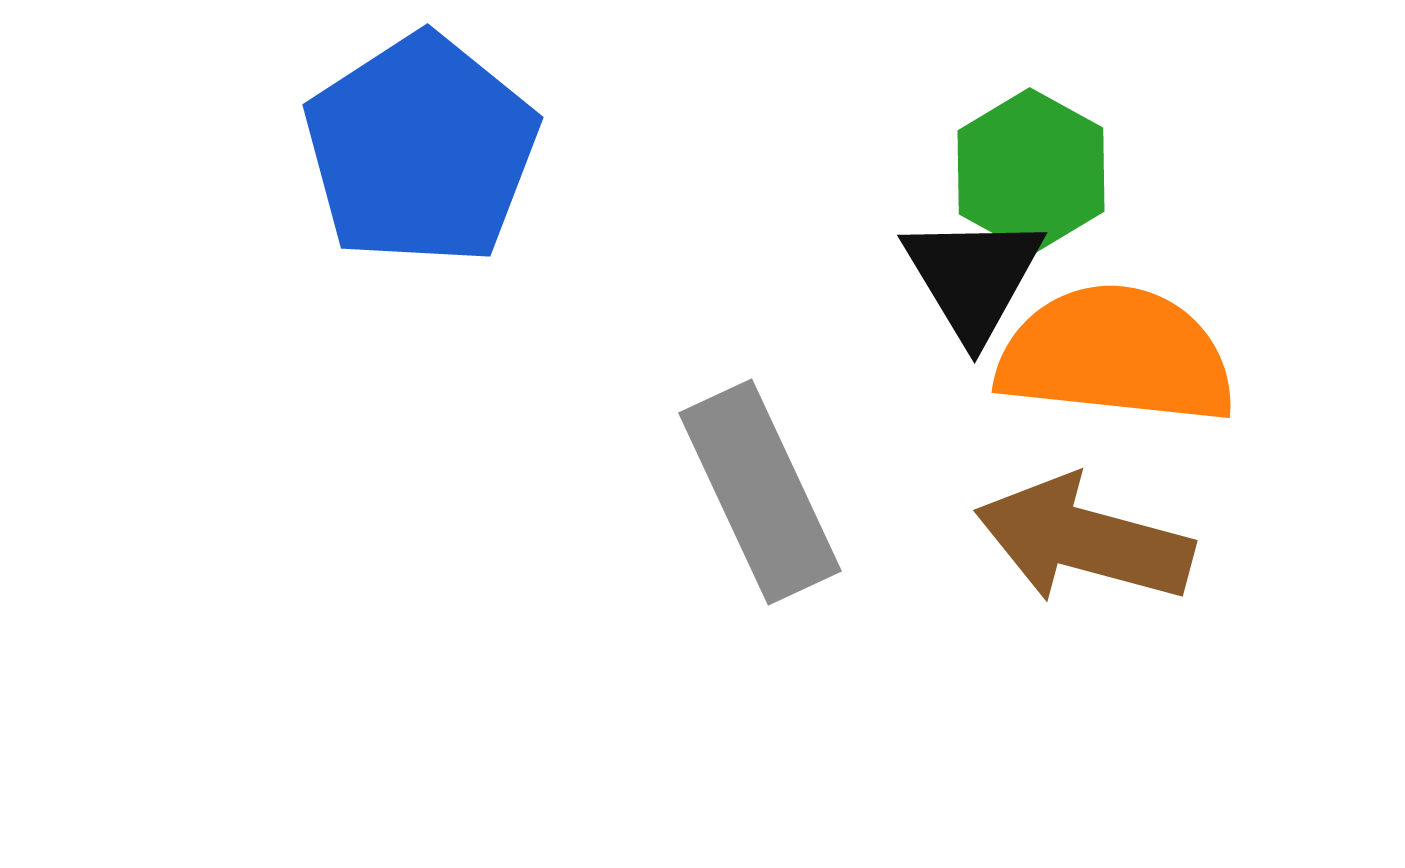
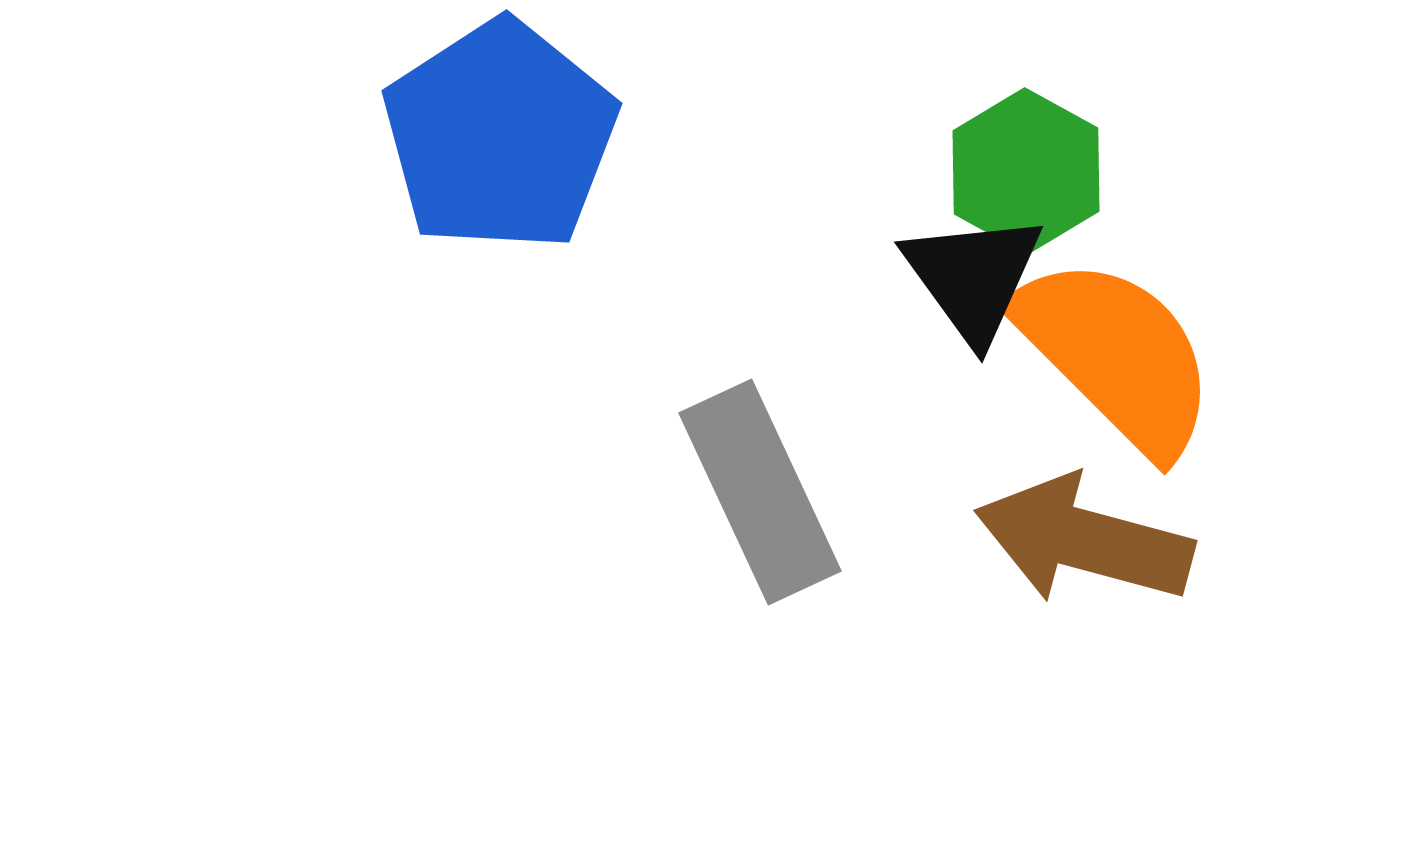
blue pentagon: moved 79 px right, 14 px up
green hexagon: moved 5 px left
black triangle: rotated 5 degrees counterclockwise
orange semicircle: rotated 39 degrees clockwise
